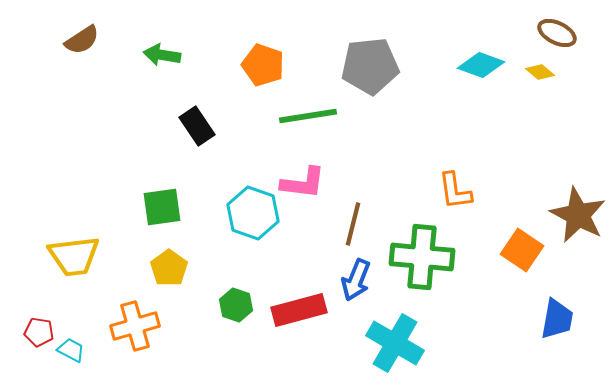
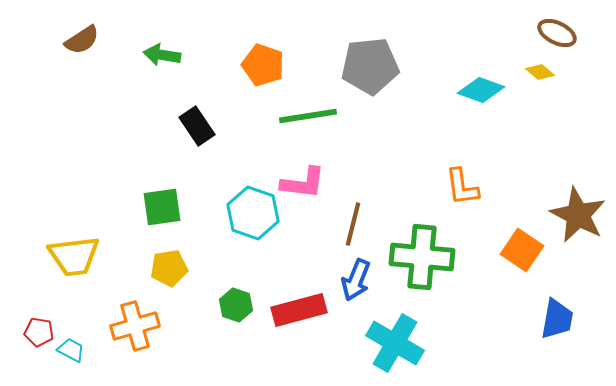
cyan diamond: moved 25 px down
orange L-shape: moved 7 px right, 4 px up
yellow pentagon: rotated 27 degrees clockwise
